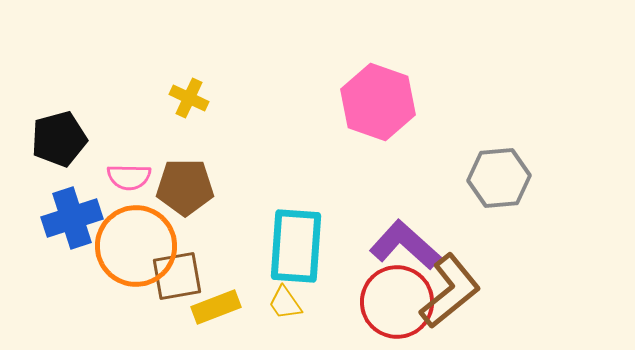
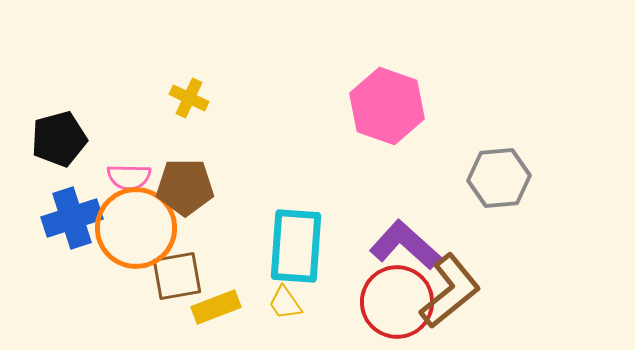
pink hexagon: moved 9 px right, 4 px down
orange circle: moved 18 px up
